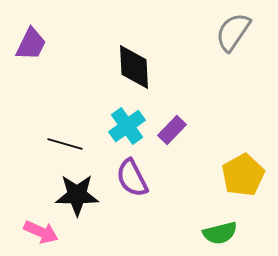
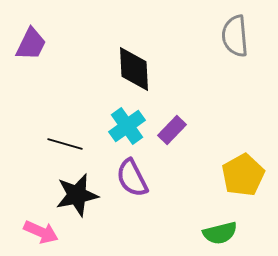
gray semicircle: moved 2 px right, 4 px down; rotated 39 degrees counterclockwise
black diamond: moved 2 px down
black star: rotated 12 degrees counterclockwise
